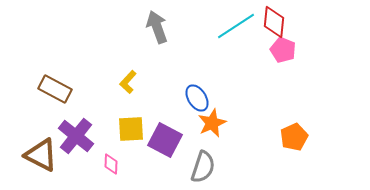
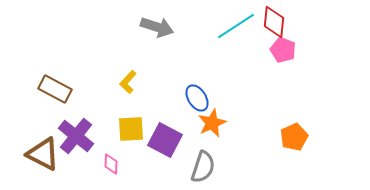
gray arrow: rotated 128 degrees clockwise
brown triangle: moved 2 px right, 1 px up
